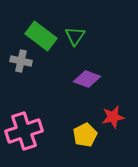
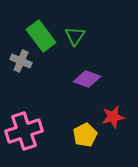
green rectangle: rotated 16 degrees clockwise
gray cross: rotated 10 degrees clockwise
